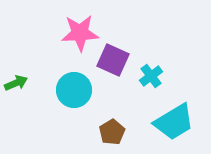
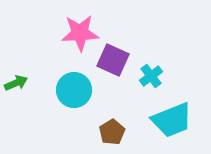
cyan trapezoid: moved 2 px left, 2 px up; rotated 9 degrees clockwise
